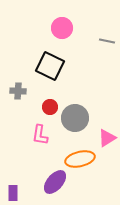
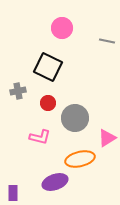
black square: moved 2 px left, 1 px down
gray cross: rotated 14 degrees counterclockwise
red circle: moved 2 px left, 4 px up
pink L-shape: moved 2 px down; rotated 85 degrees counterclockwise
purple ellipse: rotated 30 degrees clockwise
